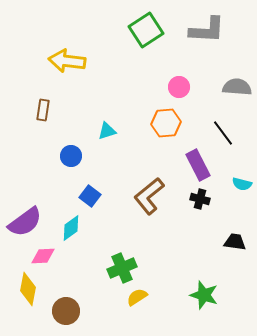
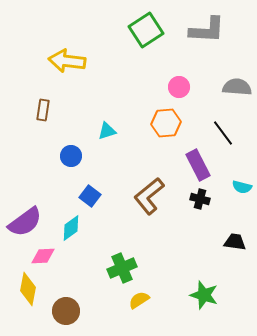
cyan semicircle: moved 3 px down
yellow semicircle: moved 2 px right, 3 px down
